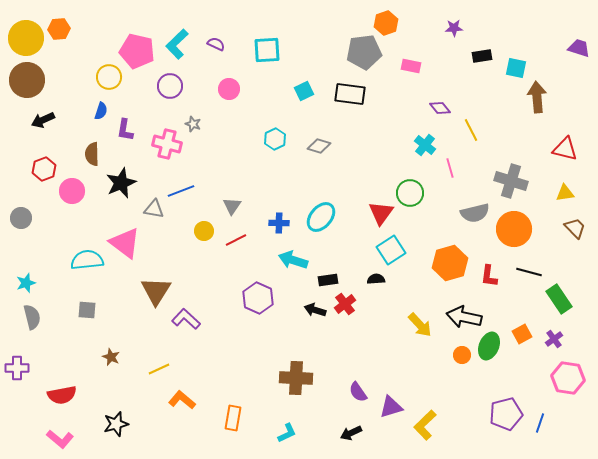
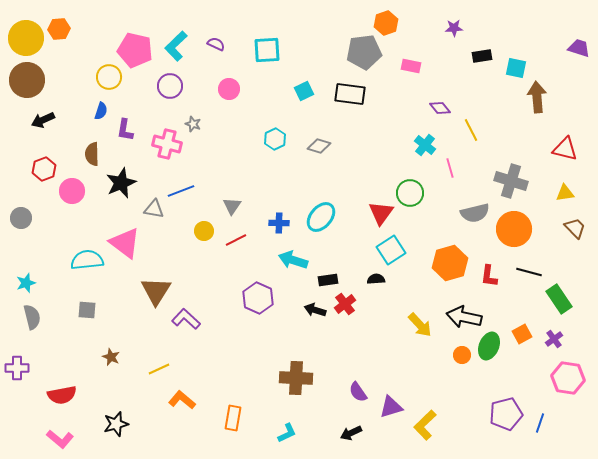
cyan L-shape at (177, 44): moved 1 px left, 2 px down
pink pentagon at (137, 51): moved 2 px left, 1 px up
